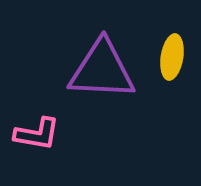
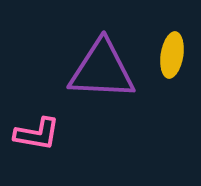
yellow ellipse: moved 2 px up
